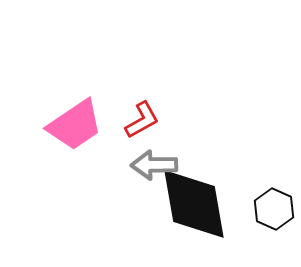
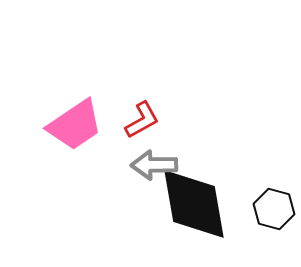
black hexagon: rotated 9 degrees counterclockwise
